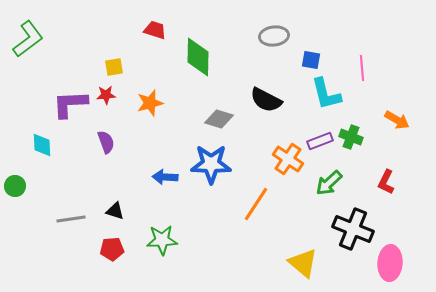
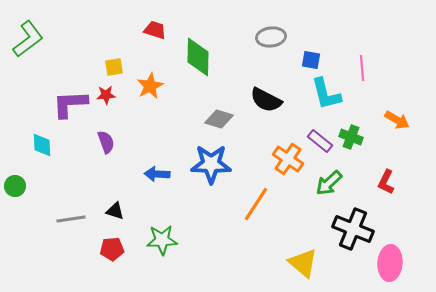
gray ellipse: moved 3 px left, 1 px down
orange star: moved 17 px up; rotated 12 degrees counterclockwise
purple rectangle: rotated 60 degrees clockwise
blue arrow: moved 8 px left, 3 px up
